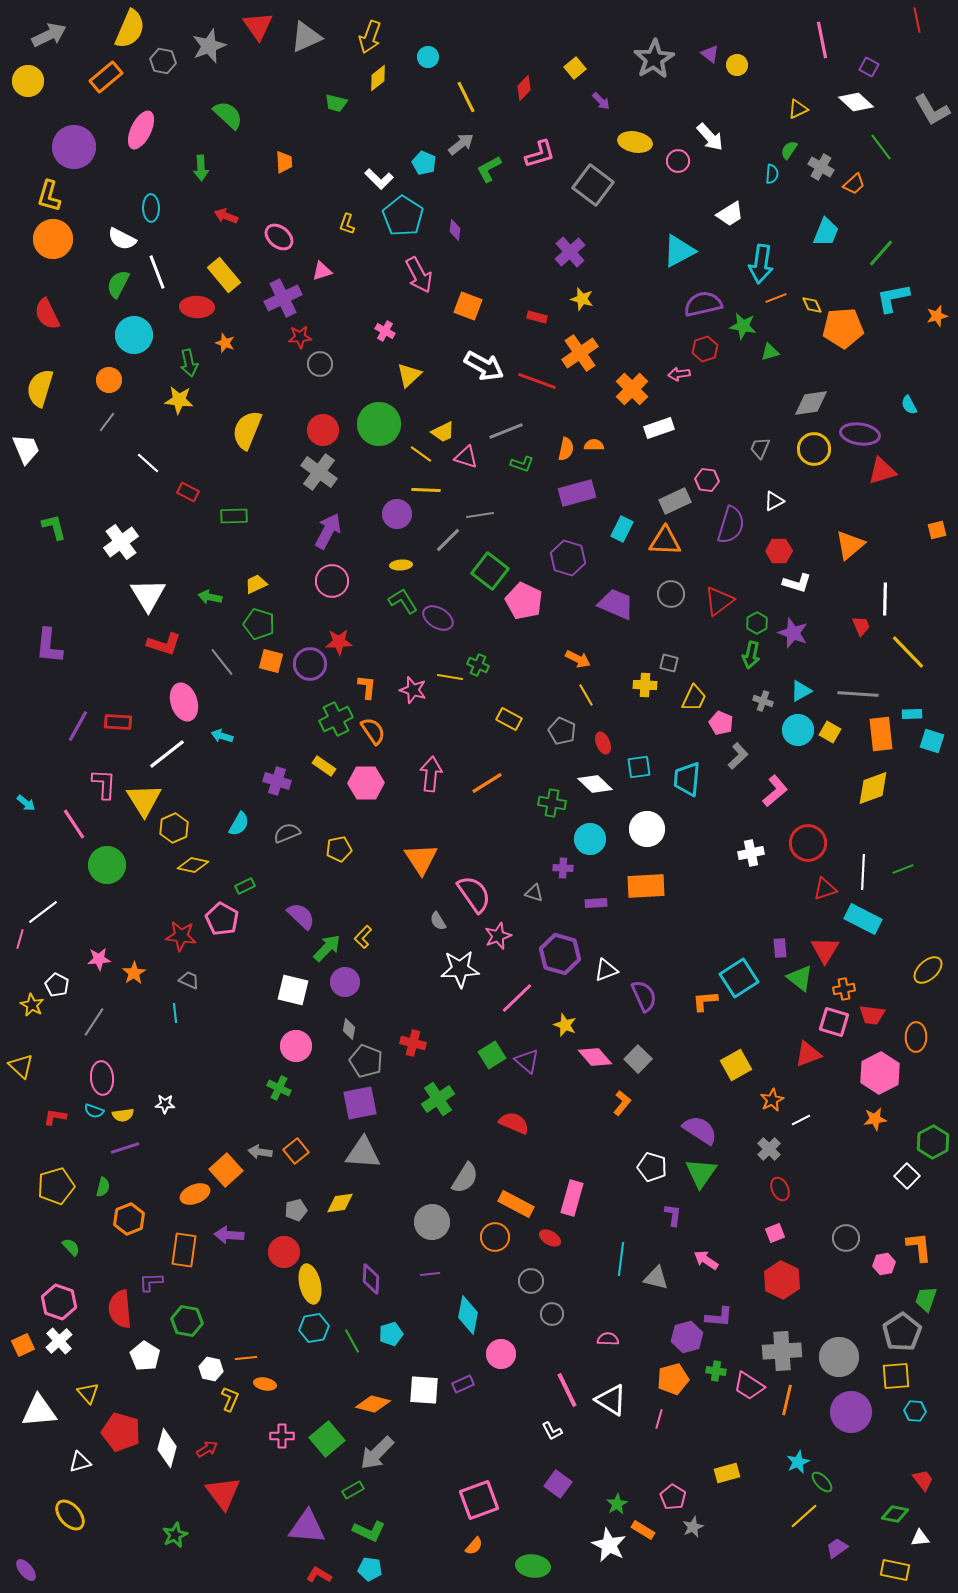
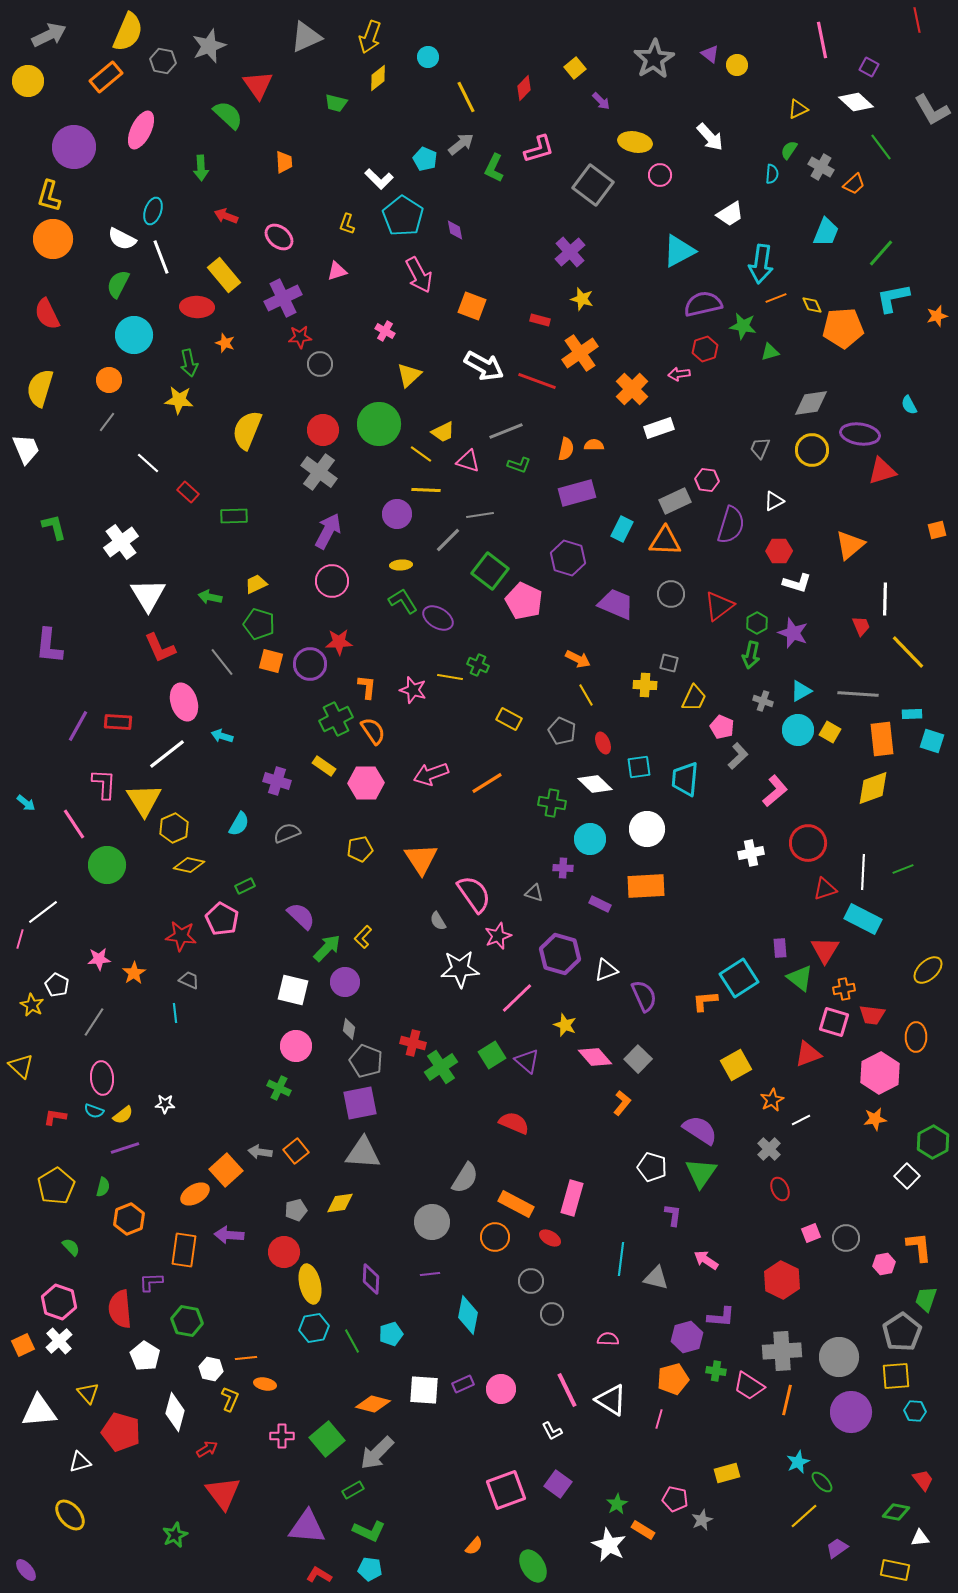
red triangle at (258, 26): moved 59 px down
yellow semicircle at (130, 29): moved 2 px left, 3 px down
pink L-shape at (540, 154): moved 1 px left, 5 px up
pink circle at (678, 161): moved 18 px left, 14 px down
cyan pentagon at (424, 163): moved 1 px right, 4 px up
green L-shape at (489, 169): moved 5 px right, 1 px up; rotated 36 degrees counterclockwise
cyan ellipse at (151, 208): moved 2 px right, 3 px down; rotated 20 degrees clockwise
purple diamond at (455, 230): rotated 20 degrees counterclockwise
pink triangle at (322, 271): moved 15 px right
white line at (157, 272): moved 4 px right, 15 px up
orange square at (468, 306): moved 4 px right
red rectangle at (537, 317): moved 3 px right, 3 px down
yellow circle at (814, 449): moved 2 px left, 1 px down
pink triangle at (466, 457): moved 2 px right, 4 px down
green L-shape at (522, 464): moved 3 px left, 1 px down
red rectangle at (188, 492): rotated 15 degrees clockwise
red triangle at (719, 601): moved 5 px down
red L-shape at (164, 644): moved 4 px left, 4 px down; rotated 48 degrees clockwise
pink pentagon at (721, 723): moved 1 px right, 4 px down
orange rectangle at (881, 734): moved 1 px right, 5 px down
pink arrow at (431, 774): rotated 116 degrees counterclockwise
cyan trapezoid at (687, 779): moved 2 px left
yellow pentagon at (339, 849): moved 21 px right
yellow diamond at (193, 865): moved 4 px left
purple rectangle at (596, 903): moved 4 px right, 1 px down; rotated 30 degrees clockwise
green cross at (438, 1099): moved 3 px right, 32 px up
yellow semicircle at (123, 1115): rotated 30 degrees counterclockwise
yellow pentagon at (56, 1186): rotated 15 degrees counterclockwise
orange ellipse at (195, 1194): rotated 8 degrees counterclockwise
pink square at (775, 1233): moved 36 px right
purple L-shape at (719, 1317): moved 2 px right
pink circle at (501, 1354): moved 35 px down
white diamond at (167, 1448): moved 8 px right, 36 px up
pink pentagon at (673, 1497): moved 2 px right, 2 px down; rotated 20 degrees counterclockwise
pink square at (479, 1500): moved 27 px right, 10 px up
green diamond at (895, 1514): moved 1 px right, 2 px up
gray star at (693, 1527): moved 9 px right, 7 px up
green ellipse at (533, 1566): rotated 52 degrees clockwise
